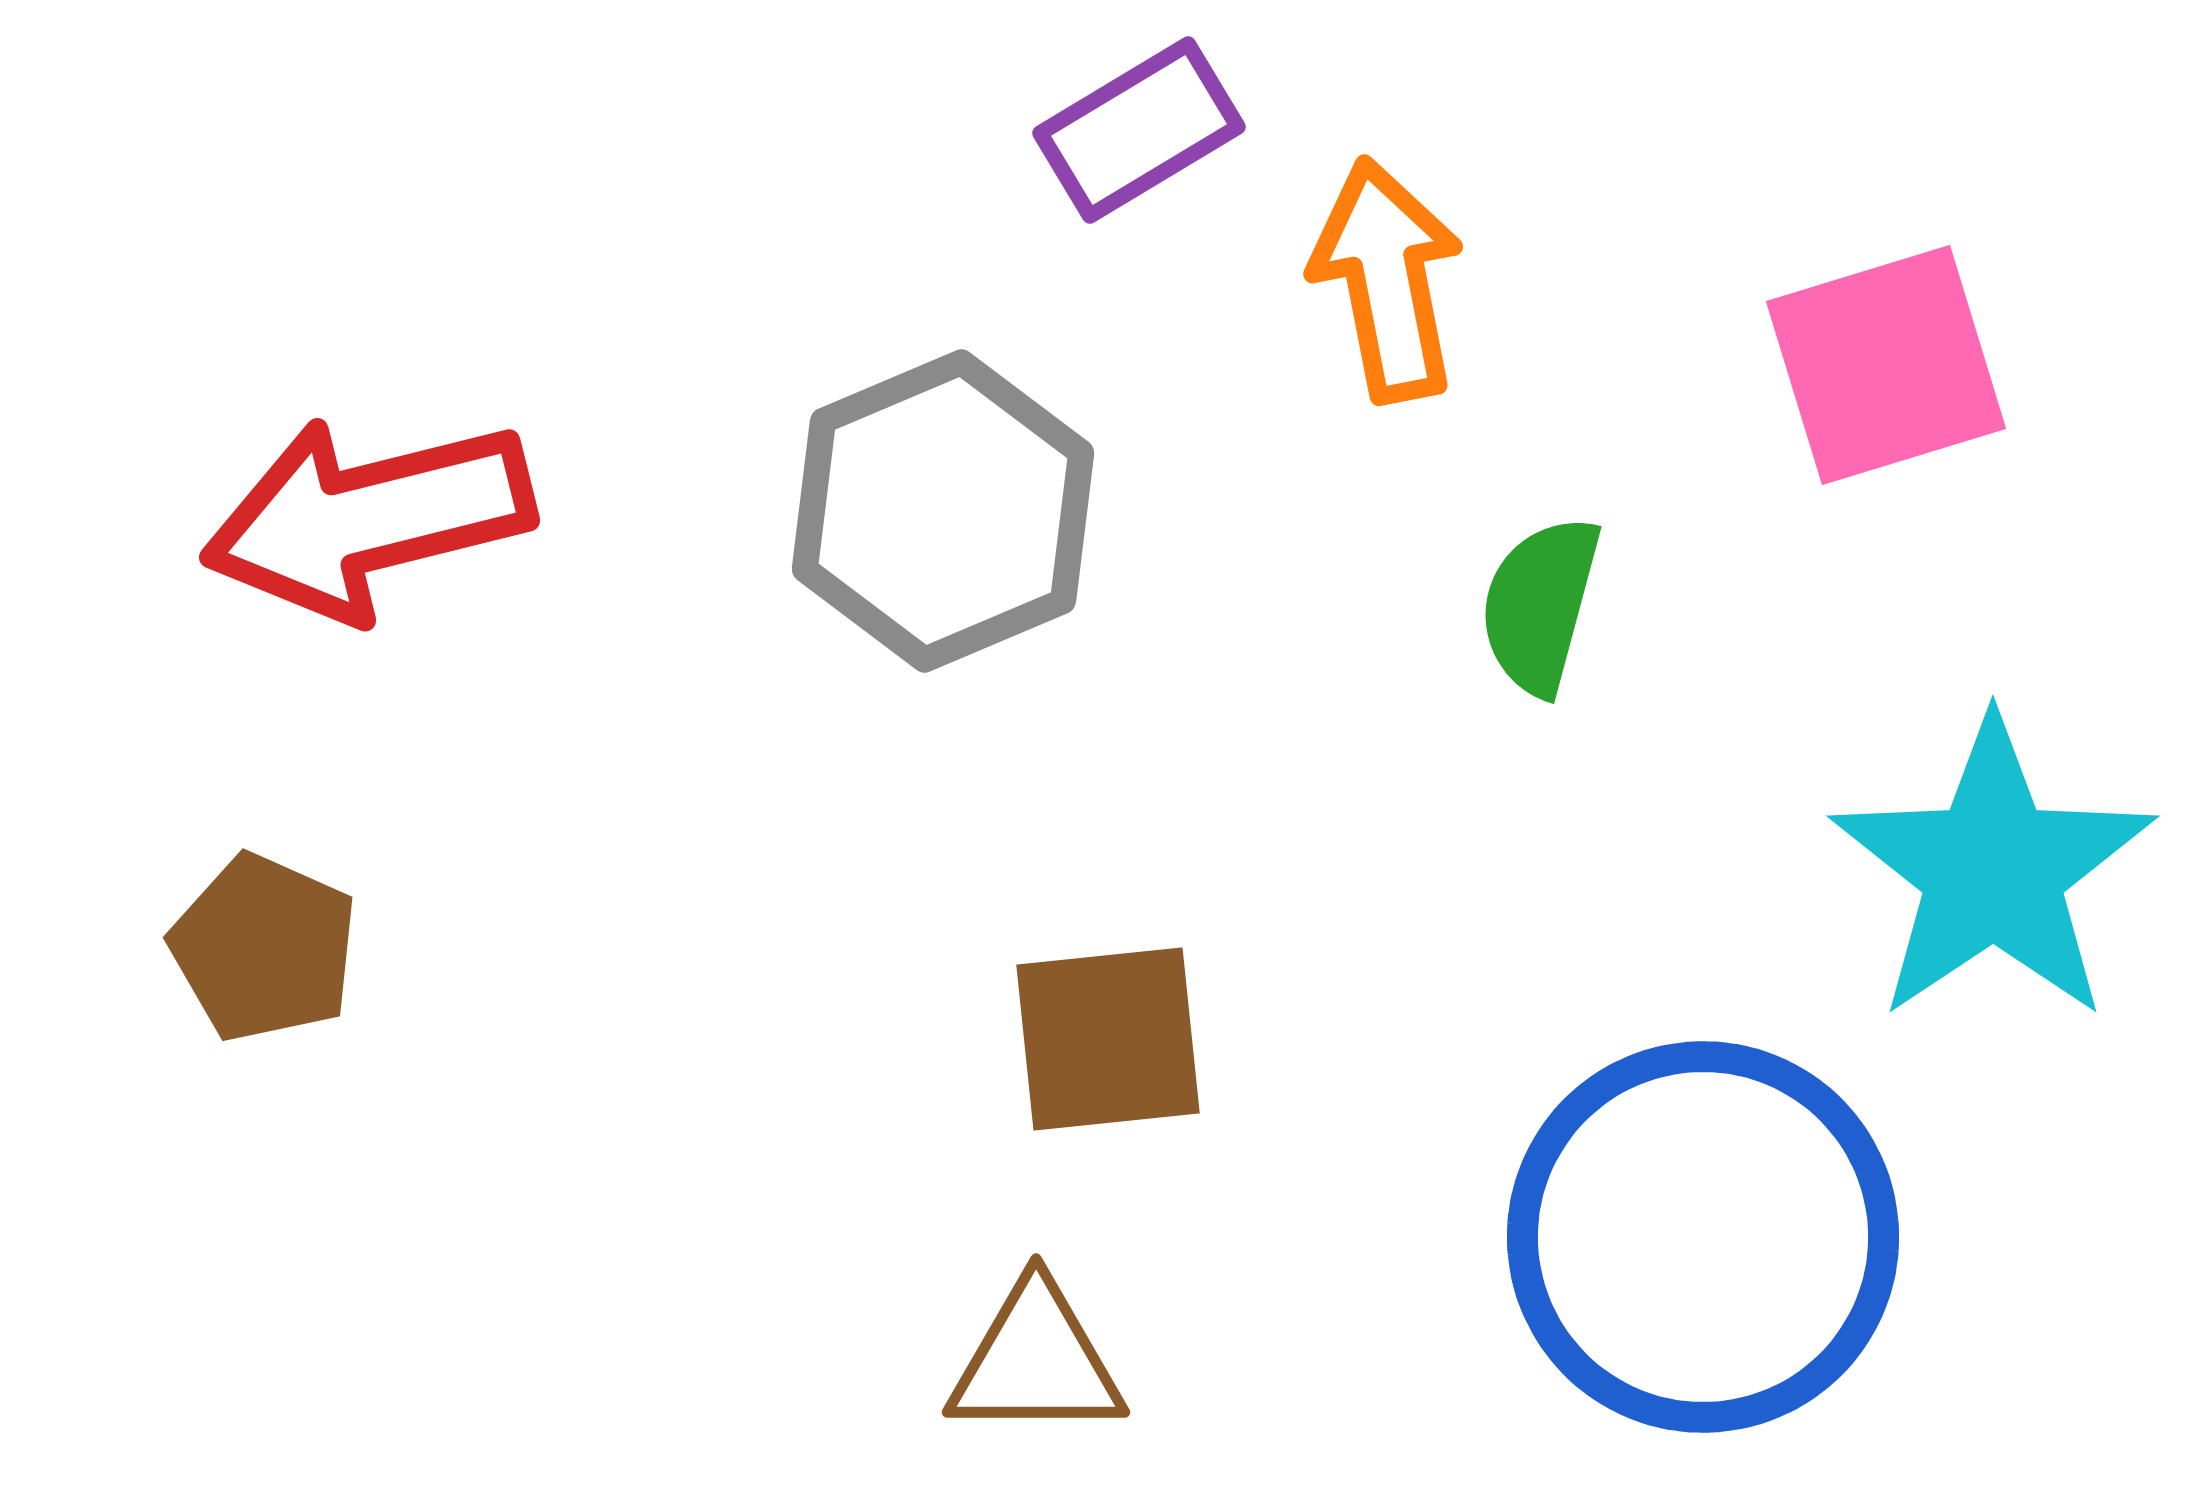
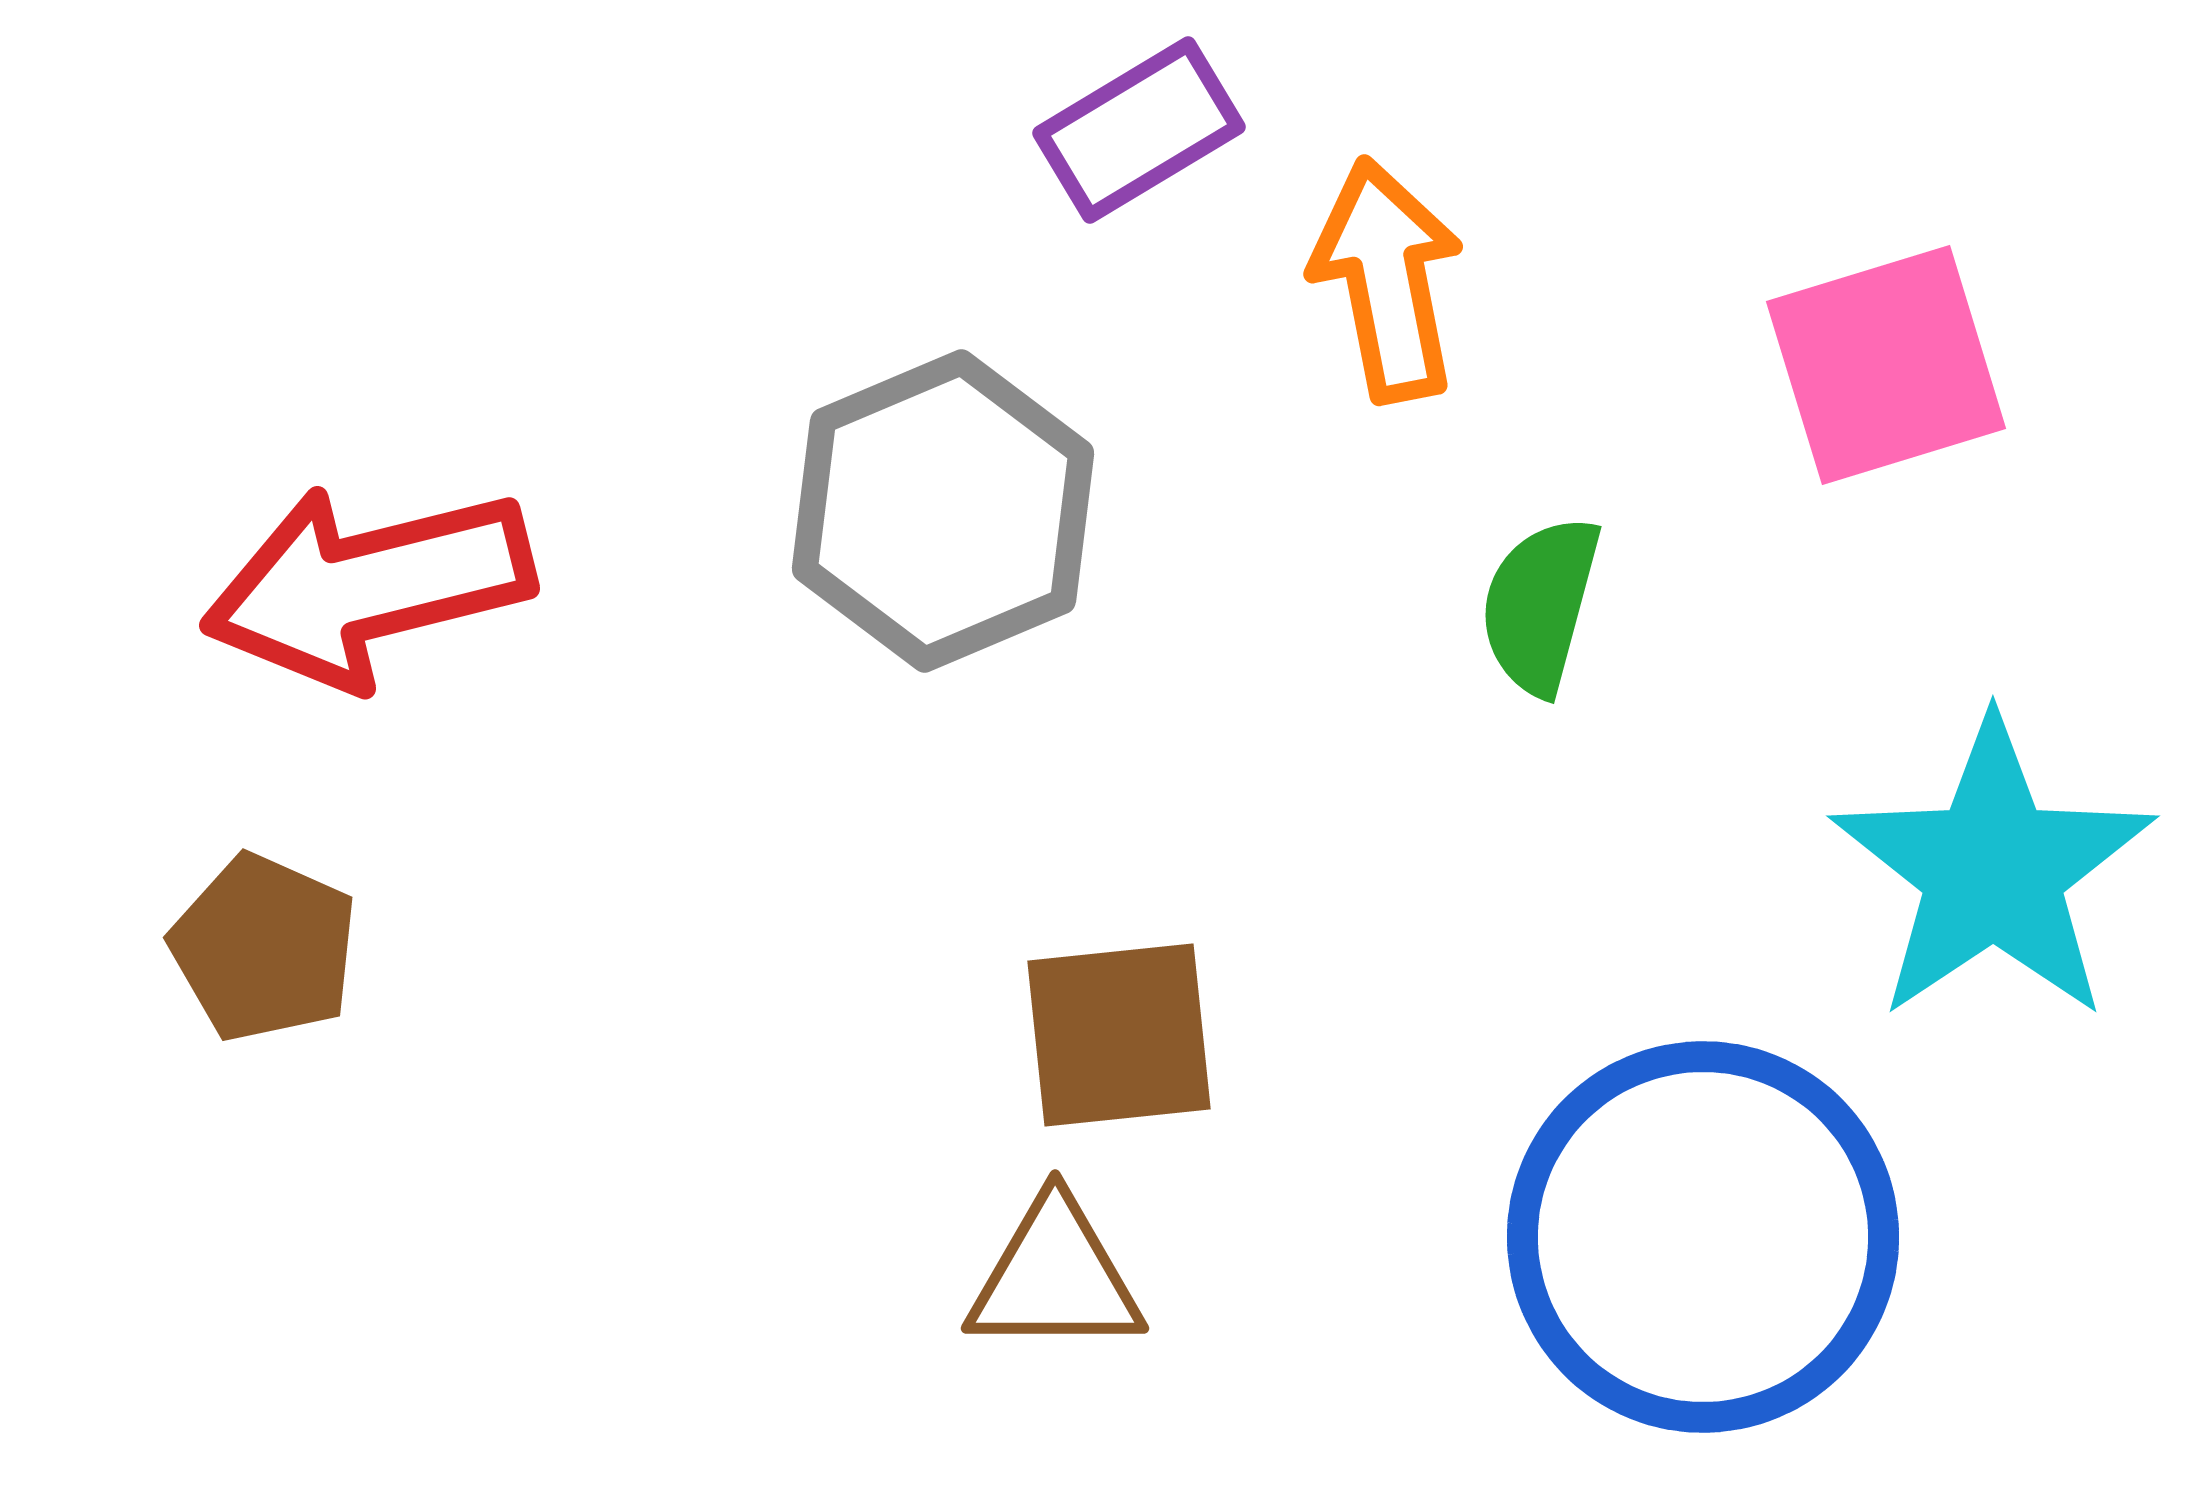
red arrow: moved 68 px down
brown square: moved 11 px right, 4 px up
brown triangle: moved 19 px right, 84 px up
